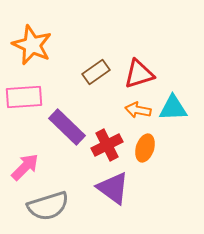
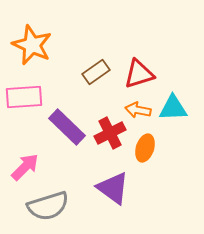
red cross: moved 3 px right, 12 px up
